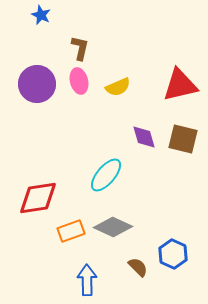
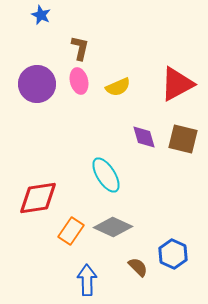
red triangle: moved 3 px left, 1 px up; rotated 15 degrees counterclockwise
cyan ellipse: rotated 72 degrees counterclockwise
orange rectangle: rotated 36 degrees counterclockwise
